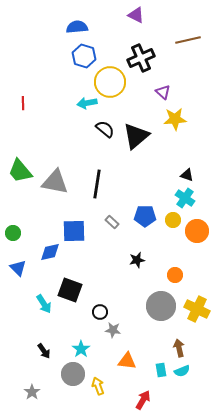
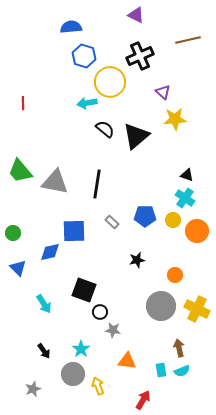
blue semicircle at (77, 27): moved 6 px left
black cross at (141, 58): moved 1 px left, 2 px up
black square at (70, 290): moved 14 px right
gray star at (32, 392): moved 1 px right, 3 px up; rotated 14 degrees clockwise
